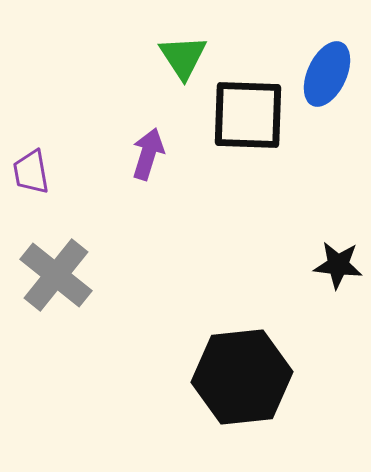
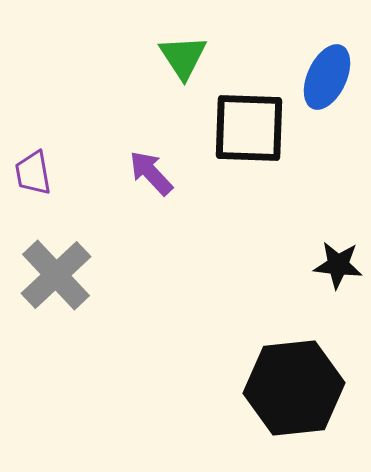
blue ellipse: moved 3 px down
black square: moved 1 px right, 13 px down
purple arrow: moved 3 px right, 19 px down; rotated 60 degrees counterclockwise
purple trapezoid: moved 2 px right, 1 px down
gray cross: rotated 8 degrees clockwise
black hexagon: moved 52 px right, 11 px down
